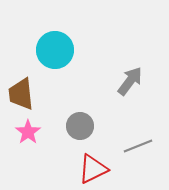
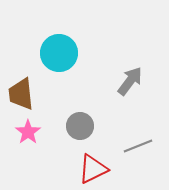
cyan circle: moved 4 px right, 3 px down
